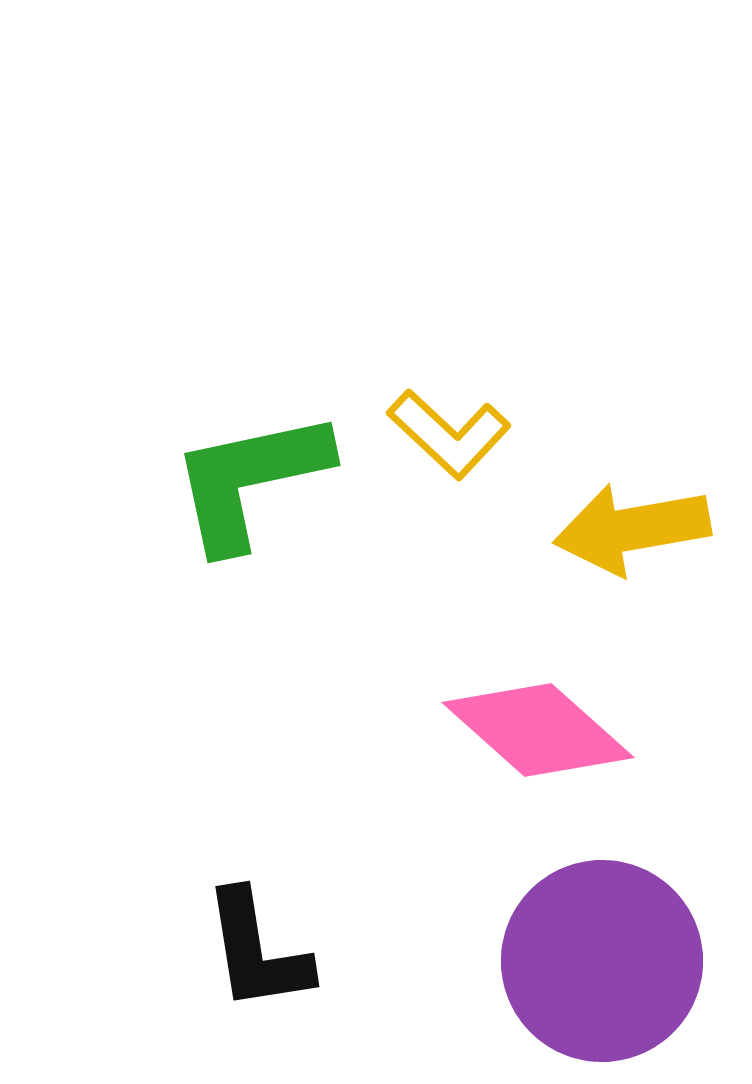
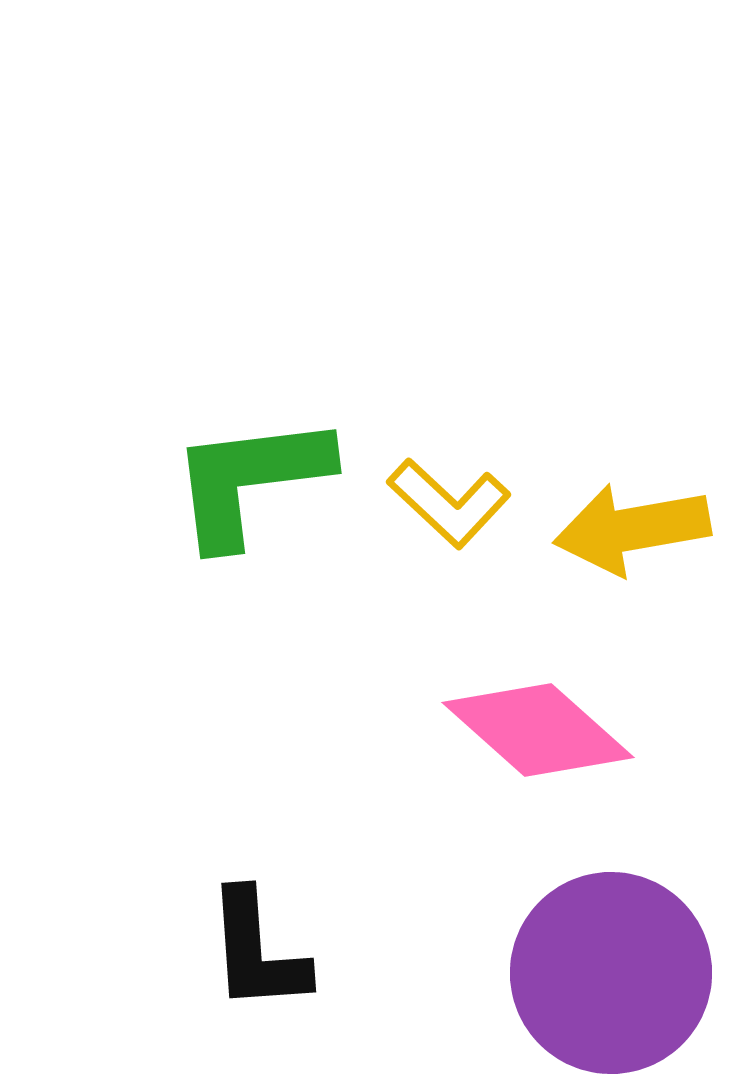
yellow L-shape: moved 69 px down
green L-shape: rotated 5 degrees clockwise
black L-shape: rotated 5 degrees clockwise
purple circle: moved 9 px right, 12 px down
